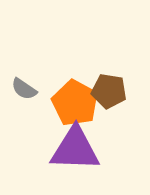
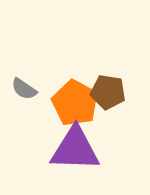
brown pentagon: moved 1 px left, 1 px down
